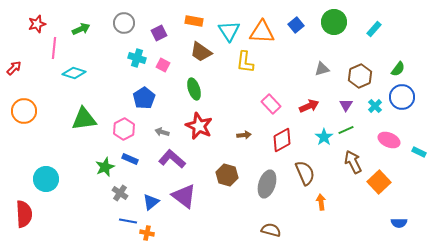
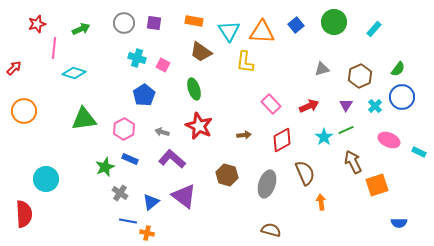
purple square at (159, 33): moved 5 px left, 10 px up; rotated 35 degrees clockwise
blue pentagon at (144, 98): moved 3 px up
orange square at (379, 182): moved 2 px left, 3 px down; rotated 25 degrees clockwise
